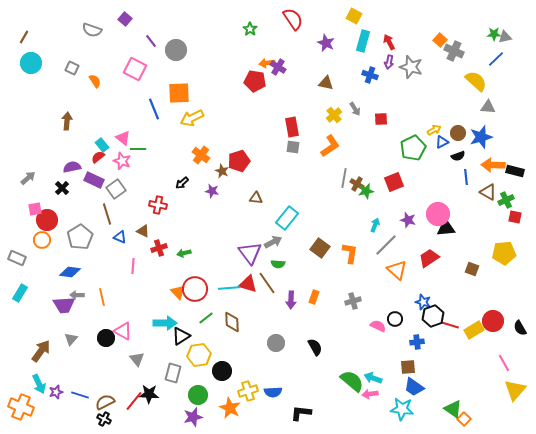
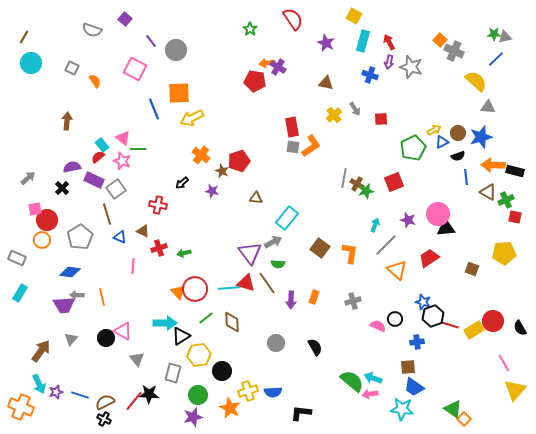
orange L-shape at (330, 146): moved 19 px left
red triangle at (248, 284): moved 2 px left, 1 px up
